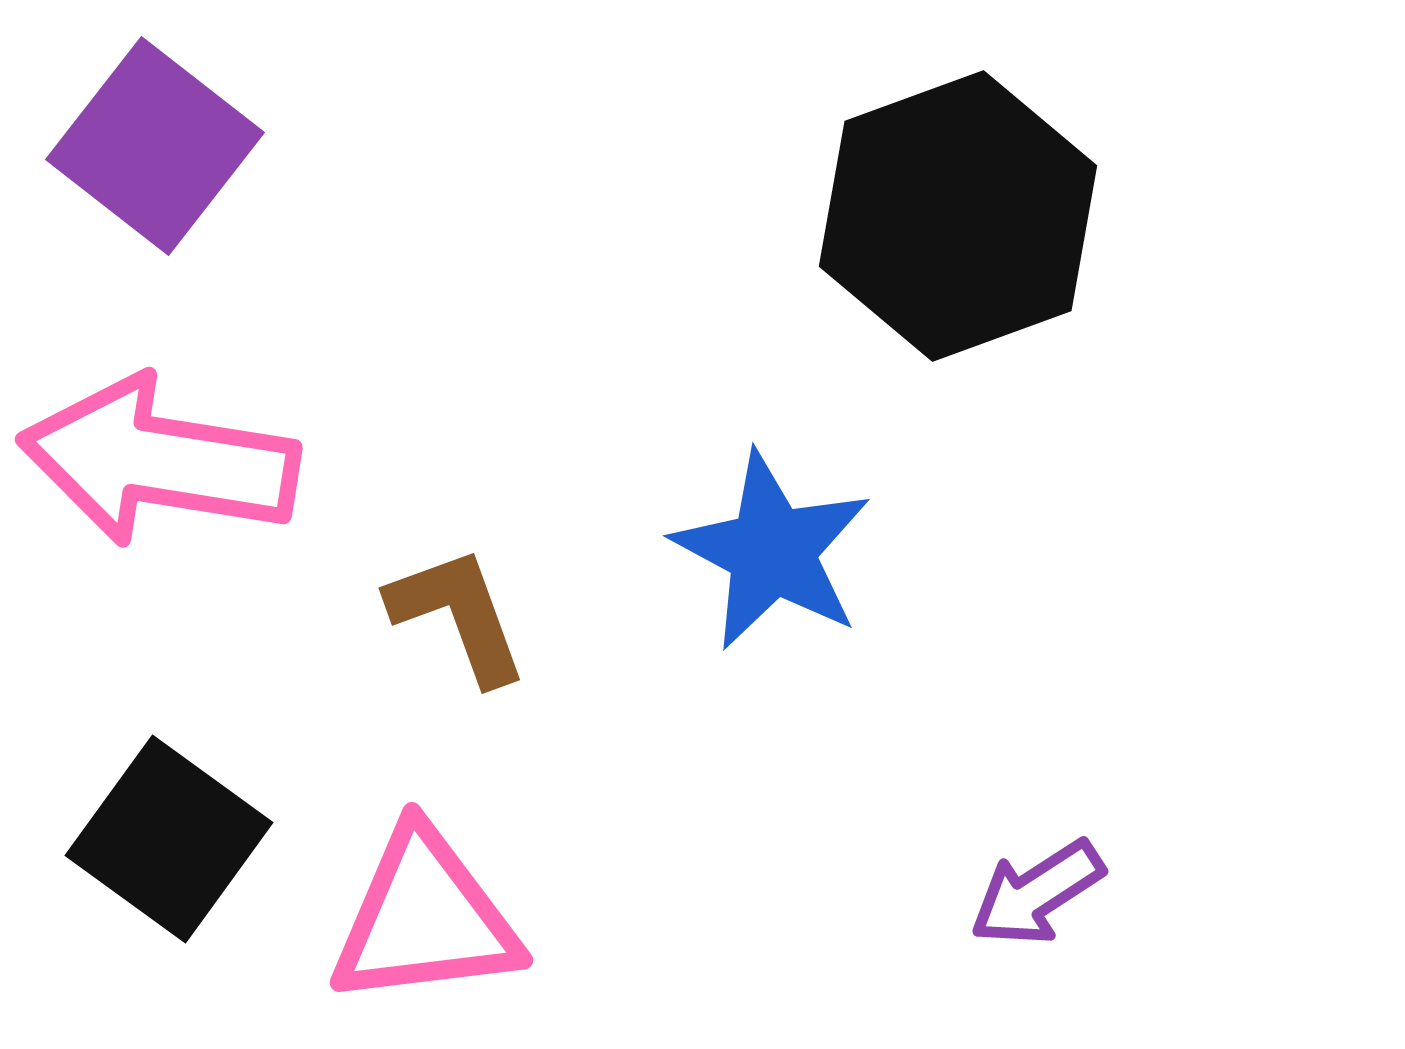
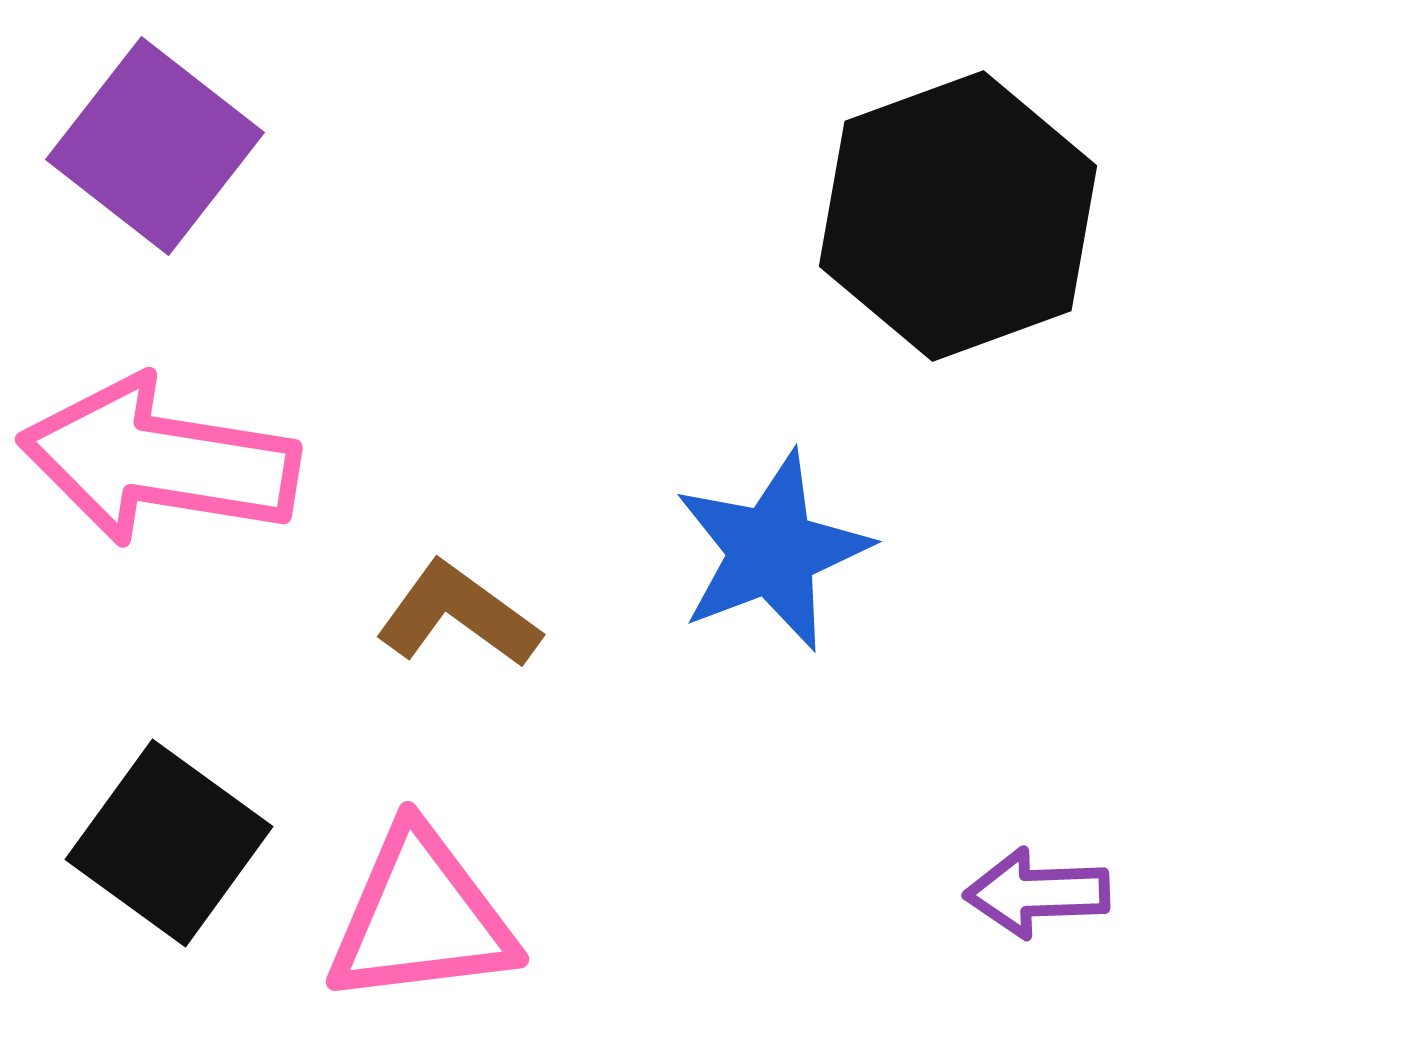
blue star: rotated 23 degrees clockwise
brown L-shape: rotated 34 degrees counterclockwise
black square: moved 4 px down
purple arrow: rotated 31 degrees clockwise
pink triangle: moved 4 px left, 1 px up
